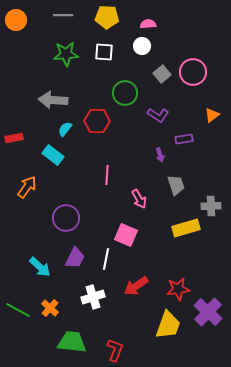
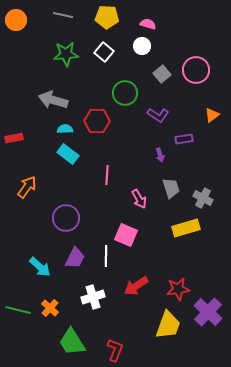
gray line: rotated 12 degrees clockwise
pink semicircle: rotated 21 degrees clockwise
white square: rotated 36 degrees clockwise
pink circle: moved 3 px right, 2 px up
gray arrow: rotated 12 degrees clockwise
cyan semicircle: rotated 49 degrees clockwise
cyan rectangle: moved 15 px right, 1 px up
gray trapezoid: moved 5 px left, 3 px down
gray cross: moved 8 px left, 8 px up; rotated 30 degrees clockwise
white line: moved 3 px up; rotated 10 degrees counterclockwise
green line: rotated 15 degrees counterclockwise
green trapezoid: rotated 128 degrees counterclockwise
